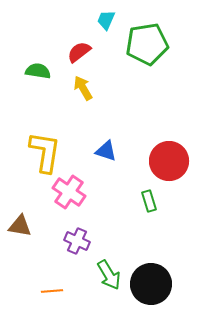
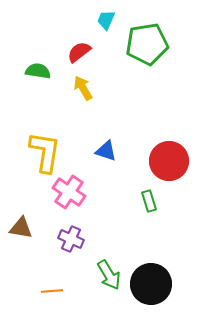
brown triangle: moved 1 px right, 2 px down
purple cross: moved 6 px left, 2 px up
